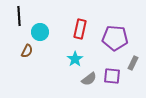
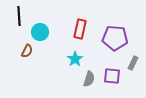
gray semicircle: rotated 35 degrees counterclockwise
